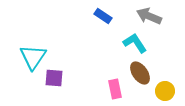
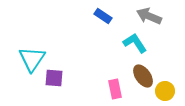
cyan triangle: moved 1 px left, 2 px down
brown ellipse: moved 3 px right, 3 px down
